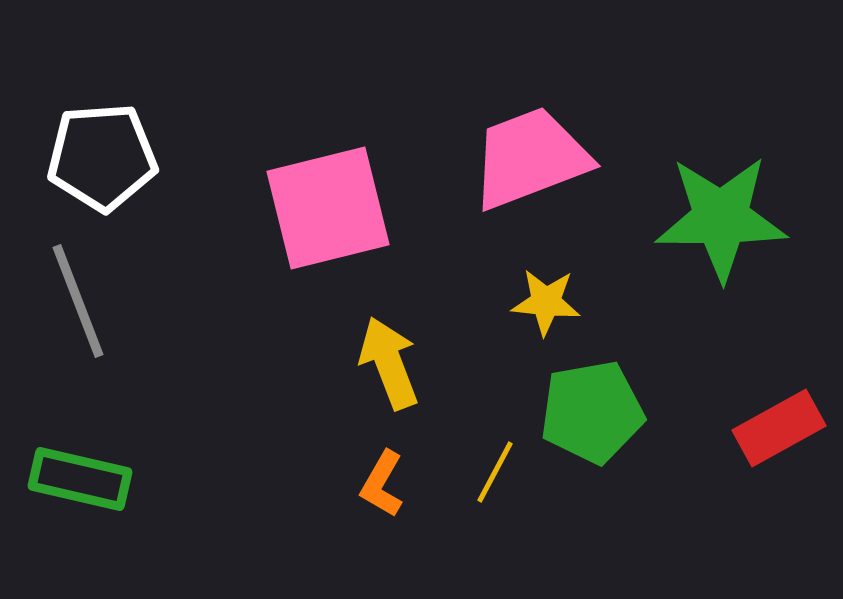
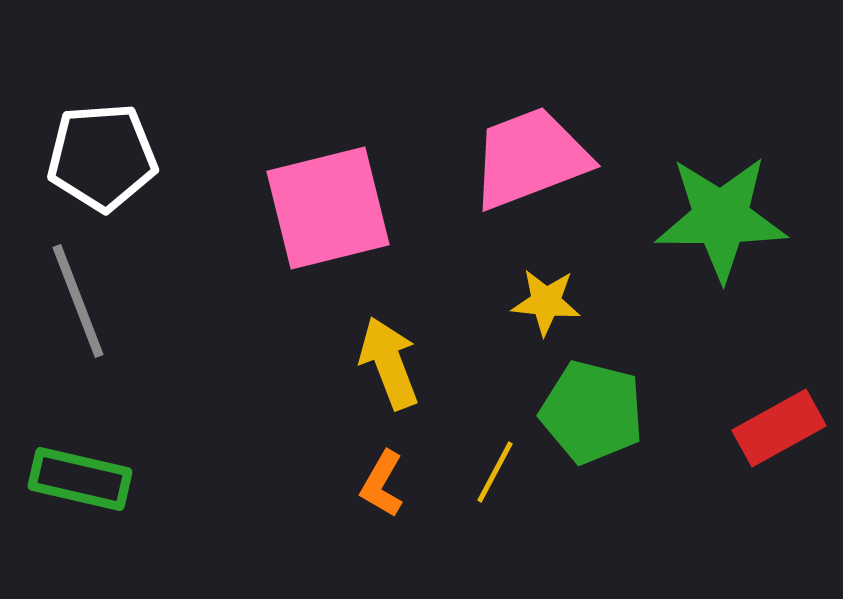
green pentagon: rotated 24 degrees clockwise
